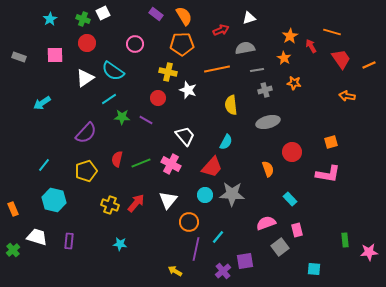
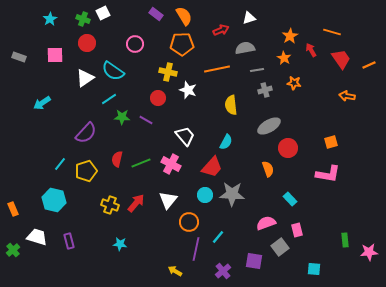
red arrow at (311, 46): moved 4 px down
gray ellipse at (268, 122): moved 1 px right, 4 px down; rotated 15 degrees counterclockwise
red circle at (292, 152): moved 4 px left, 4 px up
cyan line at (44, 165): moved 16 px right, 1 px up
purple rectangle at (69, 241): rotated 21 degrees counterclockwise
purple square at (245, 261): moved 9 px right; rotated 18 degrees clockwise
